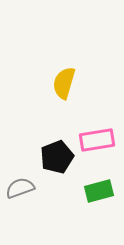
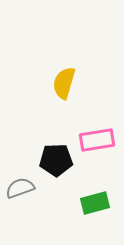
black pentagon: moved 1 px left, 3 px down; rotated 20 degrees clockwise
green rectangle: moved 4 px left, 12 px down
